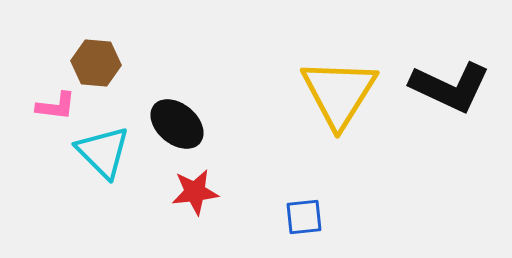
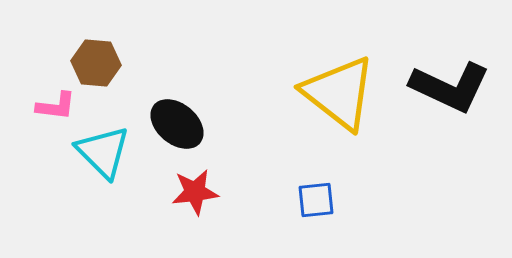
yellow triangle: rotated 24 degrees counterclockwise
blue square: moved 12 px right, 17 px up
